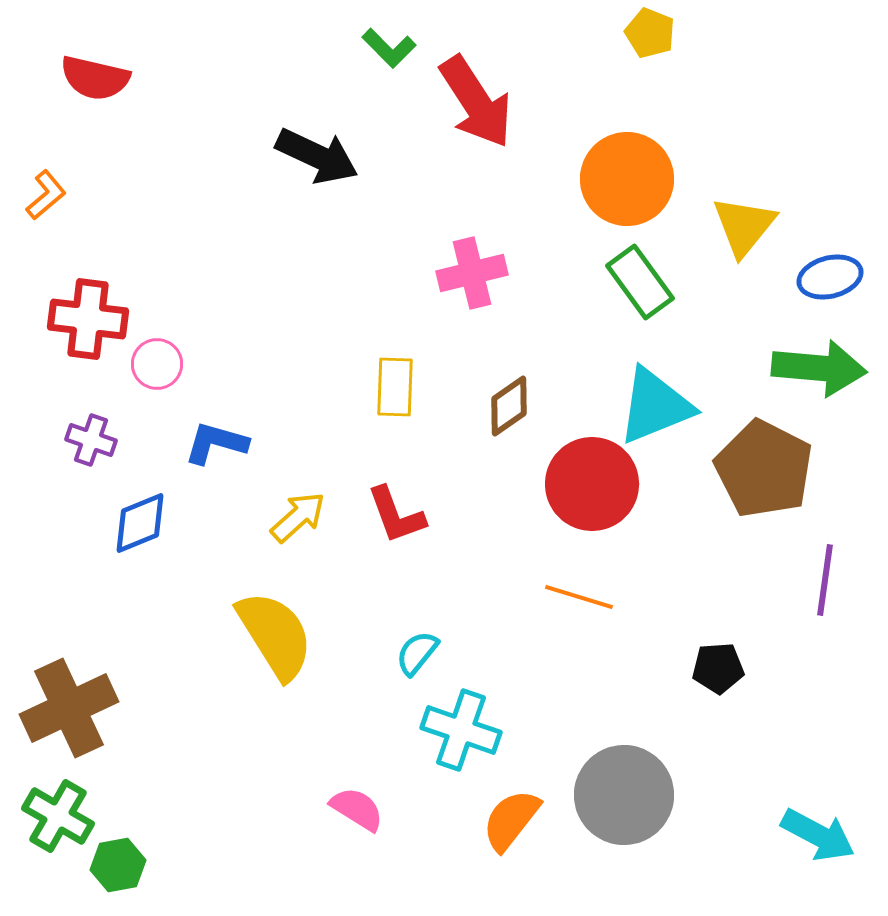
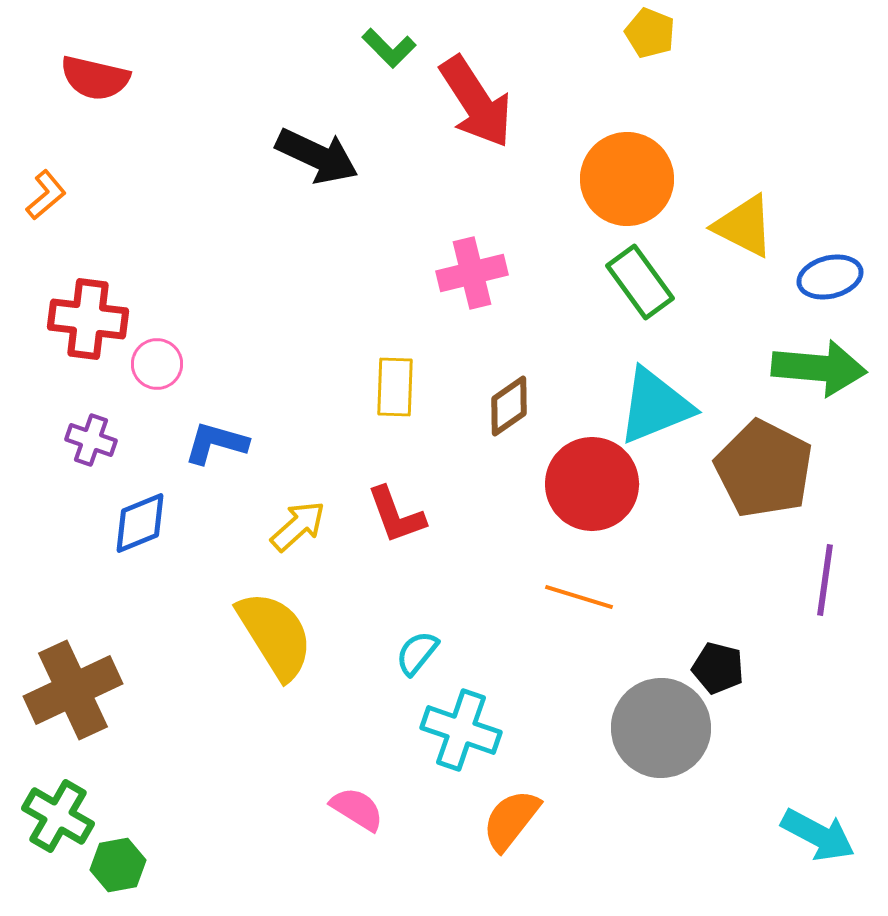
yellow triangle: rotated 42 degrees counterclockwise
yellow arrow: moved 9 px down
black pentagon: rotated 18 degrees clockwise
brown cross: moved 4 px right, 18 px up
gray circle: moved 37 px right, 67 px up
